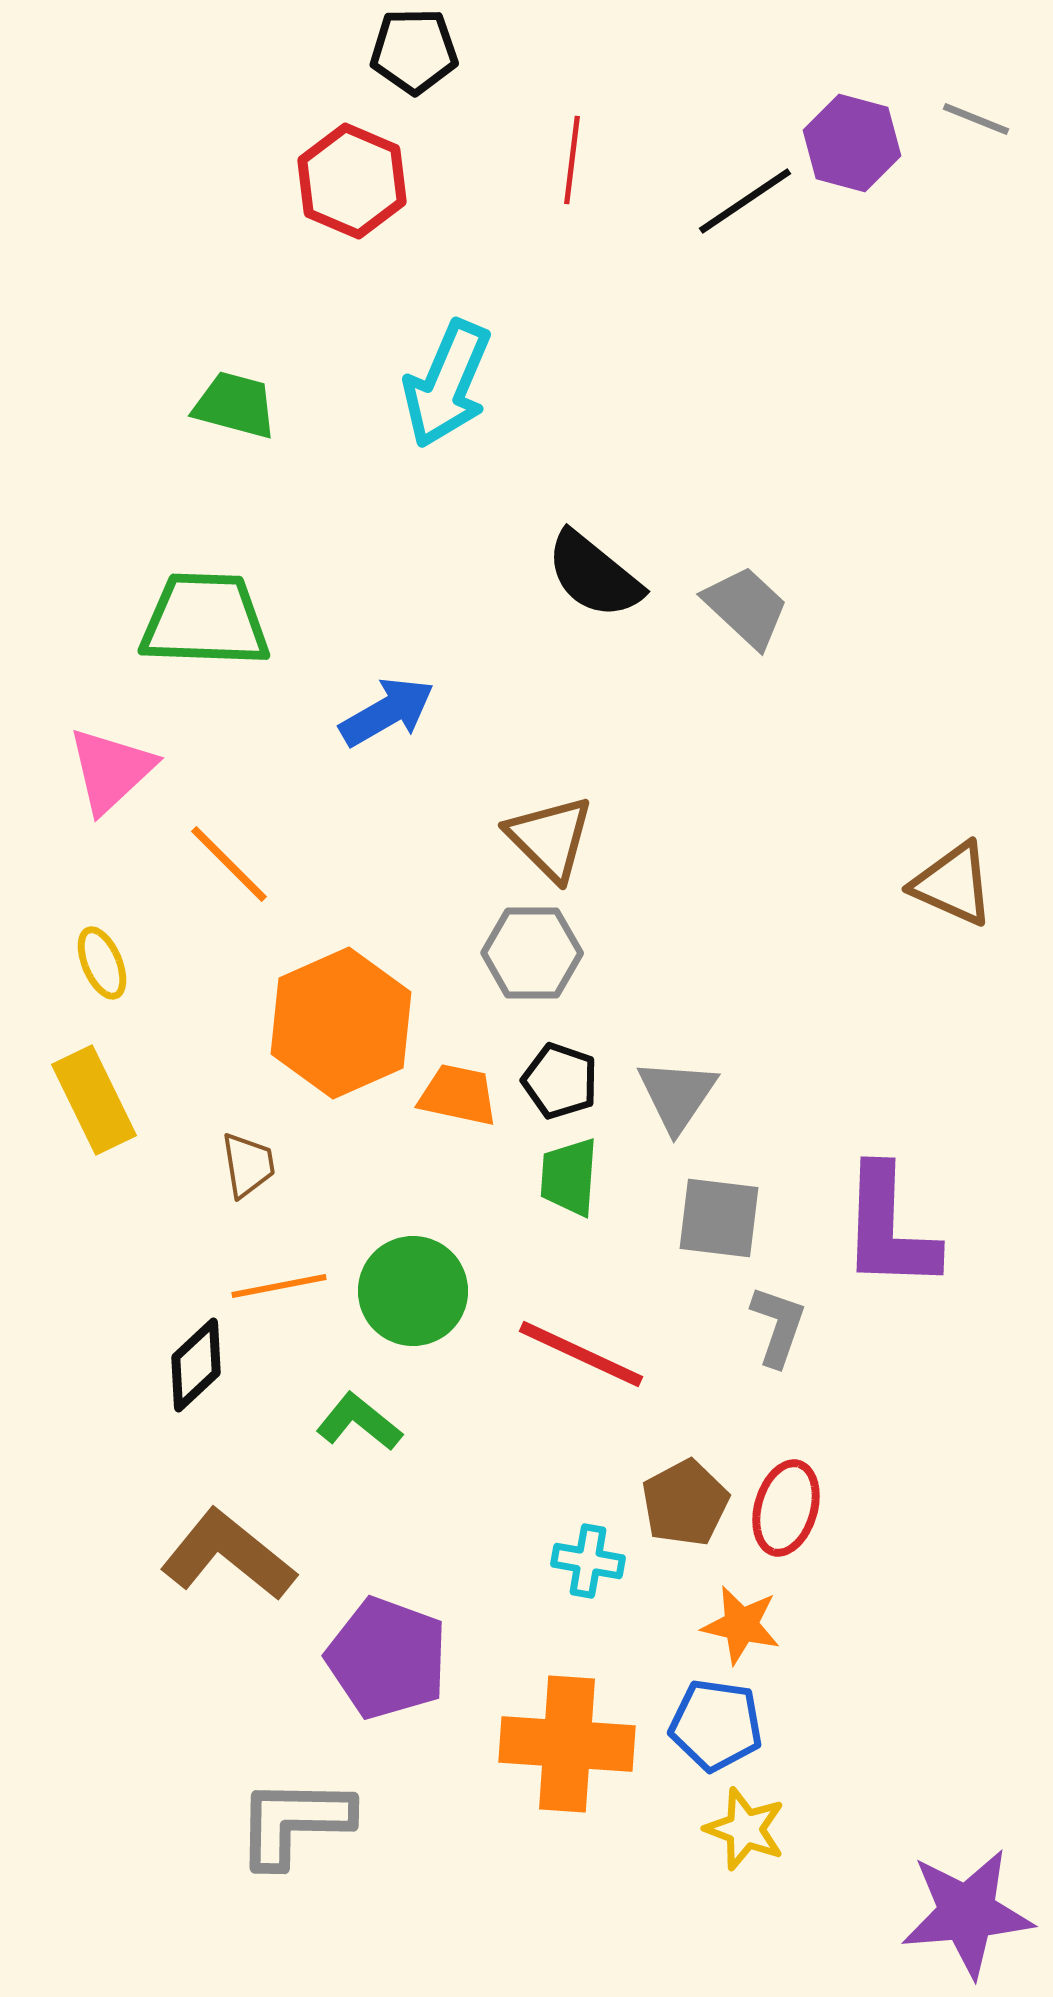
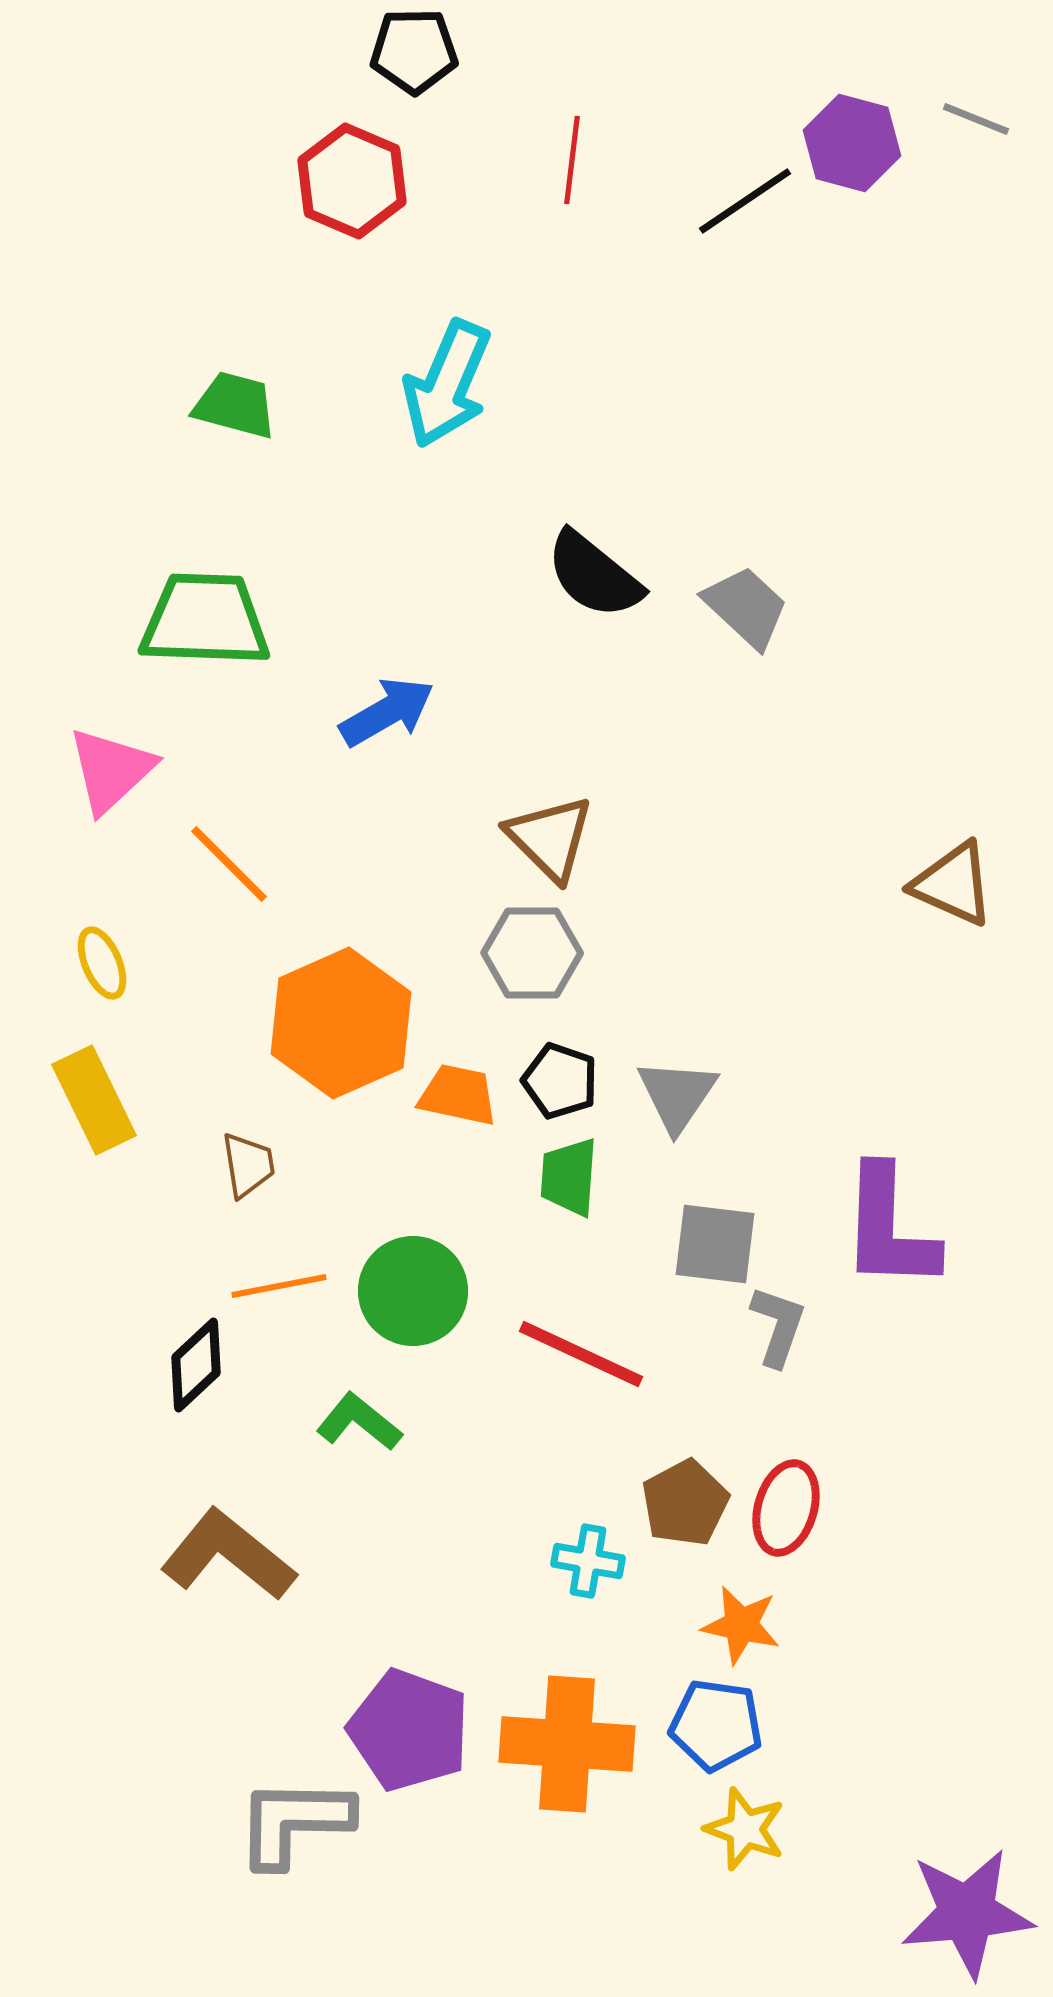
gray square at (719, 1218): moved 4 px left, 26 px down
purple pentagon at (387, 1658): moved 22 px right, 72 px down
